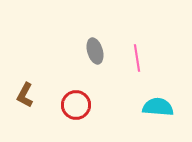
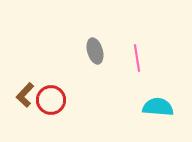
brown L-shape: rotated 15 degrees clockwise
red circle: moved 25 px left, 5 px up
